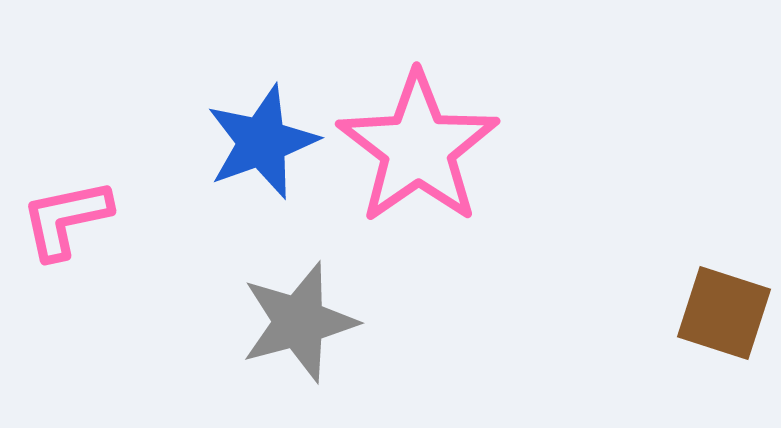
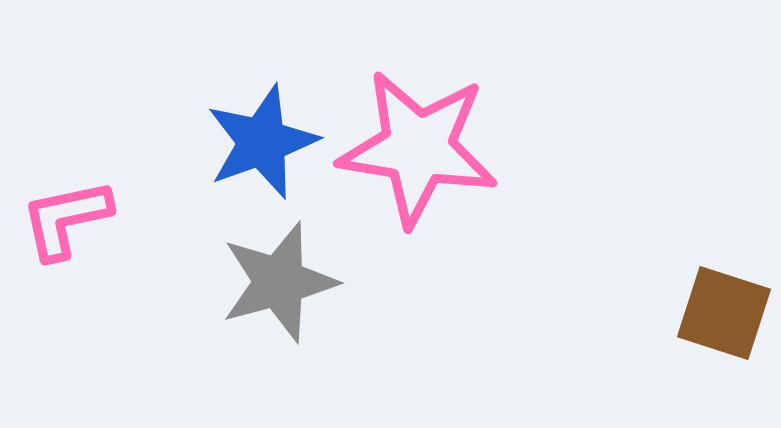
pink star: rotated 28 degrees counterclockwise
gray star: moved 20 px left, 40 px up
